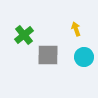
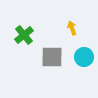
yellow arrow: moved 4 px left, 1 px up
gray square: moved 4 px right, 2 px down
